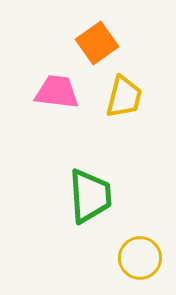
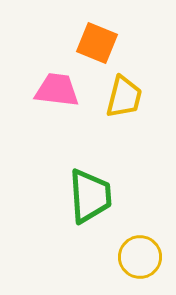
orange square: rotated 33 degrees counterclockwise
pink trapezoid: moved 2 px up
yellow circle: moved 1 px up
